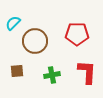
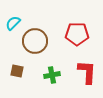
brown square: rotated 16 degrees clockwise
